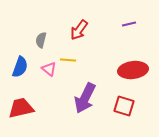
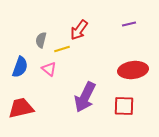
yellow line: moved 6 px left, 11 px up; rotated 21 degrees counterclockwise
purple arrow: moved 1 px up
red square: rotated 15 degrees counterclockwise
